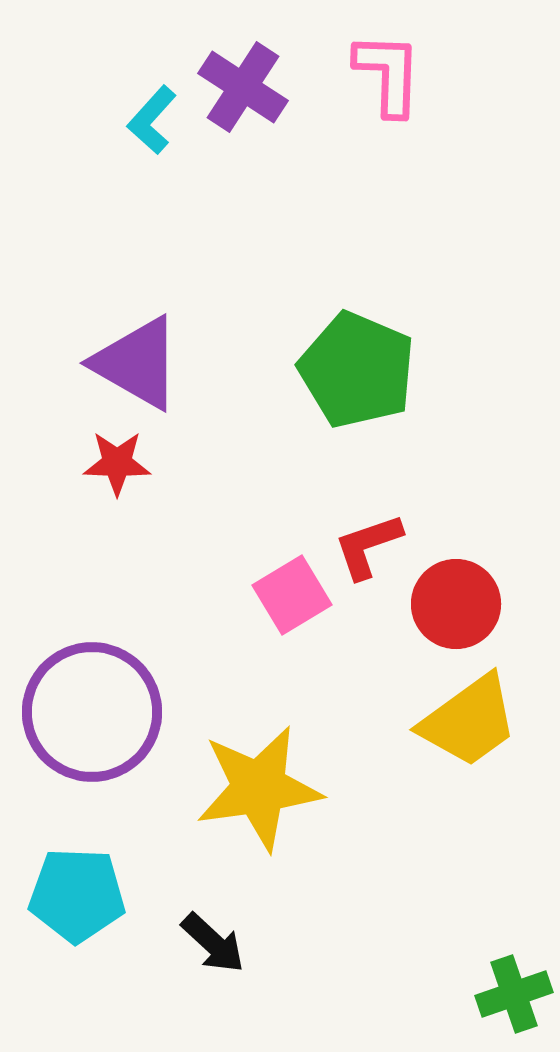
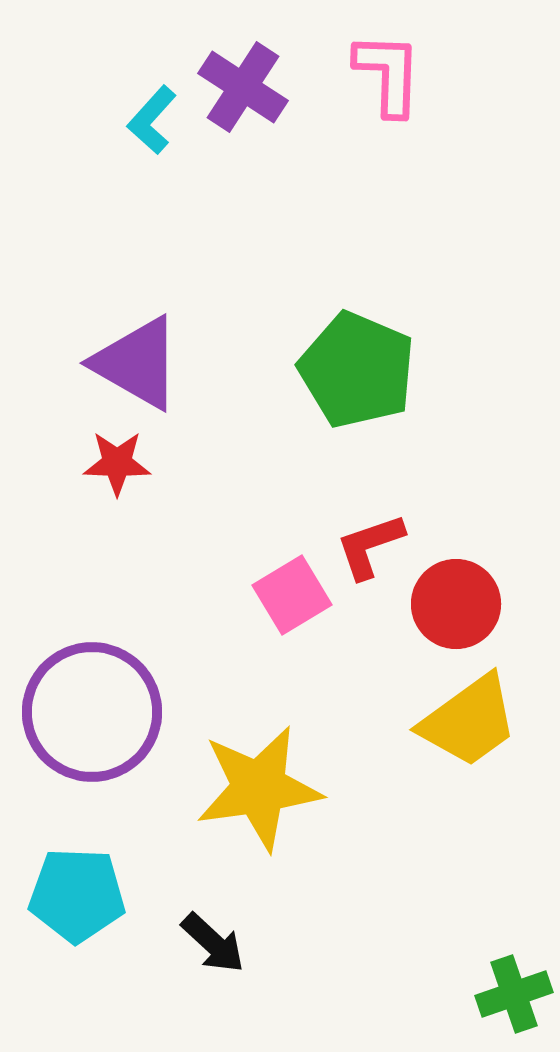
red L-shape: moved 2 px right
